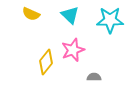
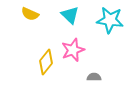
yellow semicircle: moved 1 px left
cyan star: rotated 8 degrees clockwise
